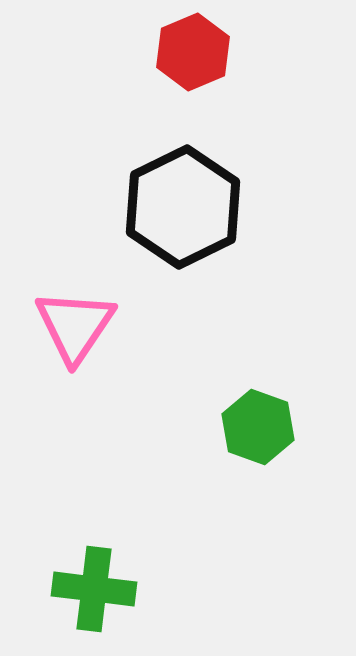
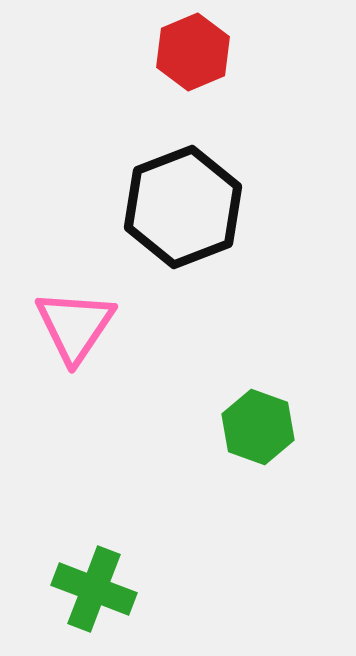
black hexagon: rotated 5 degrees clockwise
green cross: rotated 14 degrees clockwise
